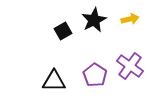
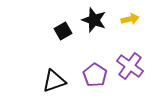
black star: rotated 25 degrees counterclockwise
black triangle: rotated 20 degrees counterclockwise
